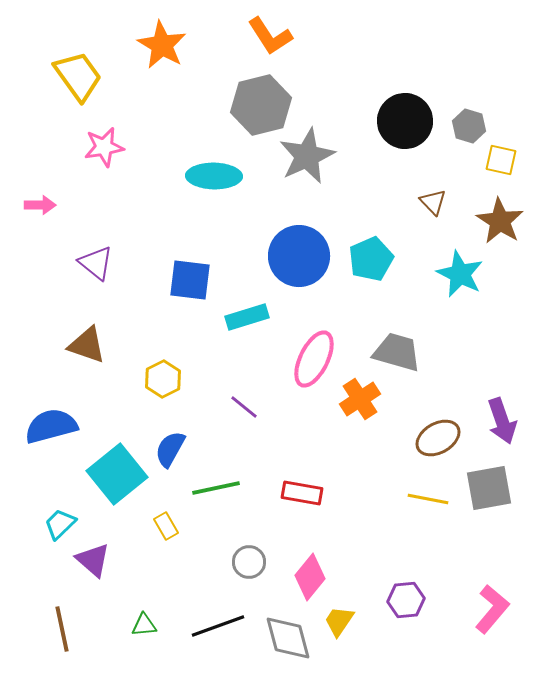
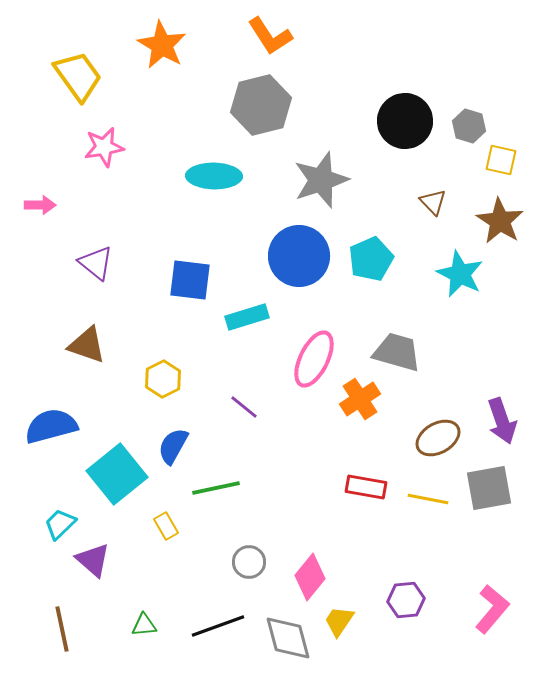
gray star at (307, 156): moved 14 px right, 24 px down; rotated 6 degrees clockwise
blue semicircle at (170, 449): moved 3 px right, 3 px up
red rectangle at (302, 493): moved 64 px right, 6 px up
